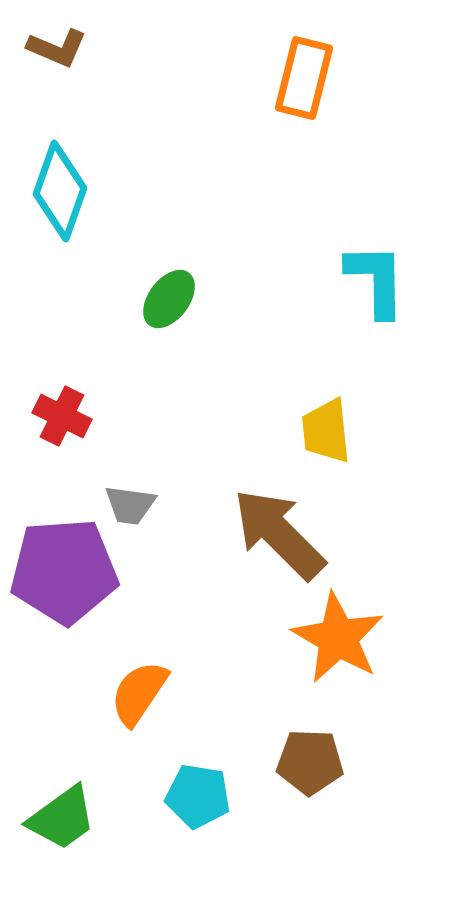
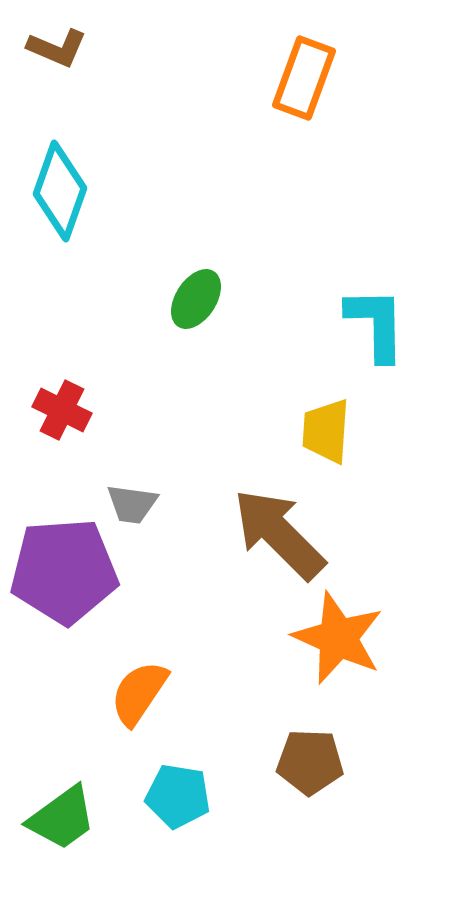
orange rectangle: rotated 6 degrees clockwise
cyan L-shape: moved 44 px down
green ellipse: moved 27 px right; rotated 4 degrees counterclockwise
red cross: moved 6 px up
yellow trapezoid: rotated 10 degrees clockwise
gray trapezoid: moved 2 px right, 1 px up
orange star: rotated 6 degrees counterclockwise
cyan pentagon: moved 20 px left
